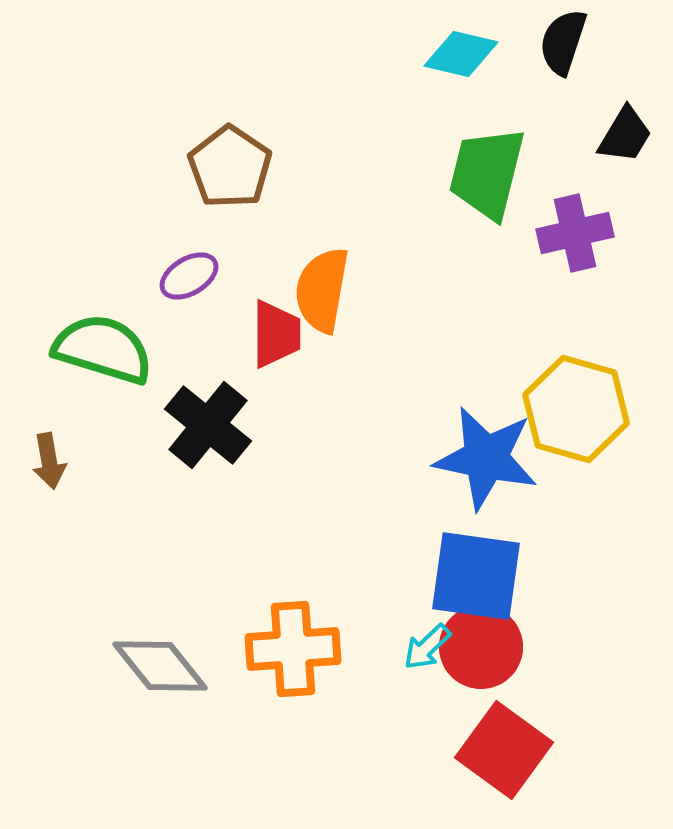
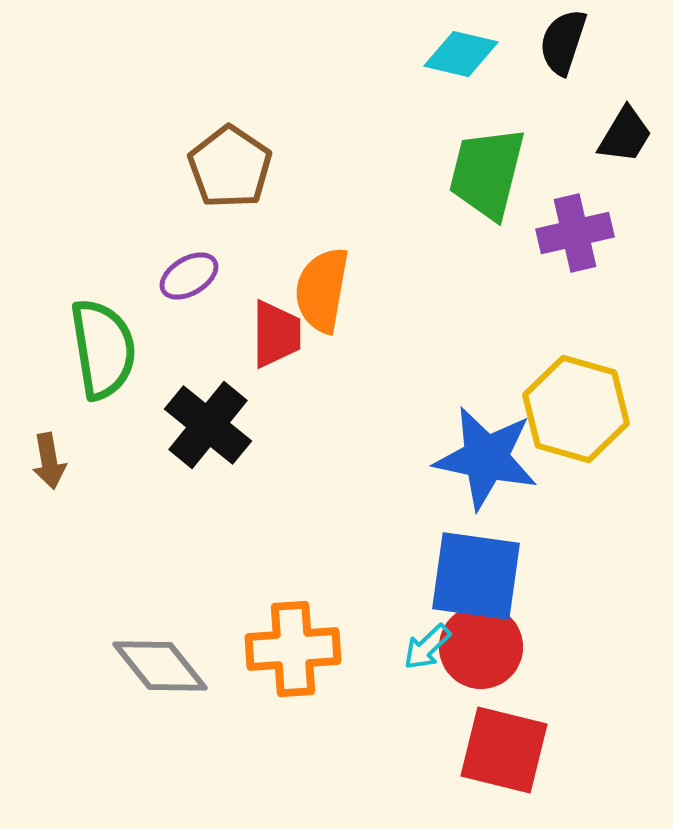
green semicircle: rotated 64 degrees clockwise
red square: rotated 22 degrees counterclockwise
